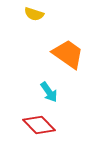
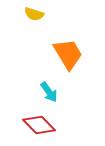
orange trapezoid: rotated 24 degrees clockwise
